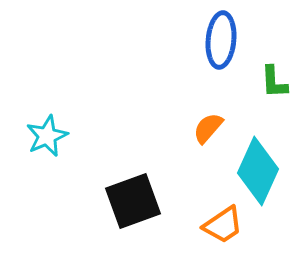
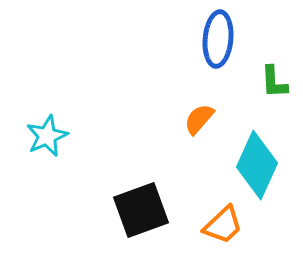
blue ellipse: moved 3 px left, 1 px up
orange semicircle: moved 9 px left, 9 px up
cyan diamond: moved 1 px left, 6 px up
black square: moved 8 px right, 9 px down
orange trapezoid: rotated 9 degrees counterclockwise
